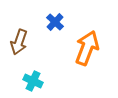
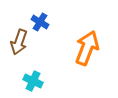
blue cross: moved 15 px left; rotated 12 degrees counterclockwise
